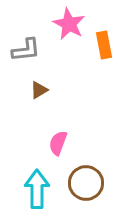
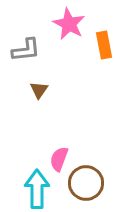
brown triangle: rotated 24 degrees counterclockwise
pink semicircle: moved 1 px right, 16 px down
